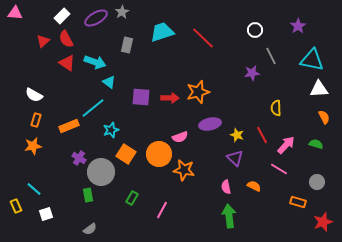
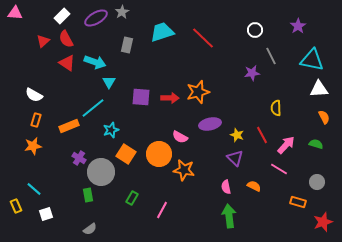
cyan triangle at (109, 82): rotated 24 degrees clockwise
pink semicircle at (180, 137): rotated 49 degrees clockwise
